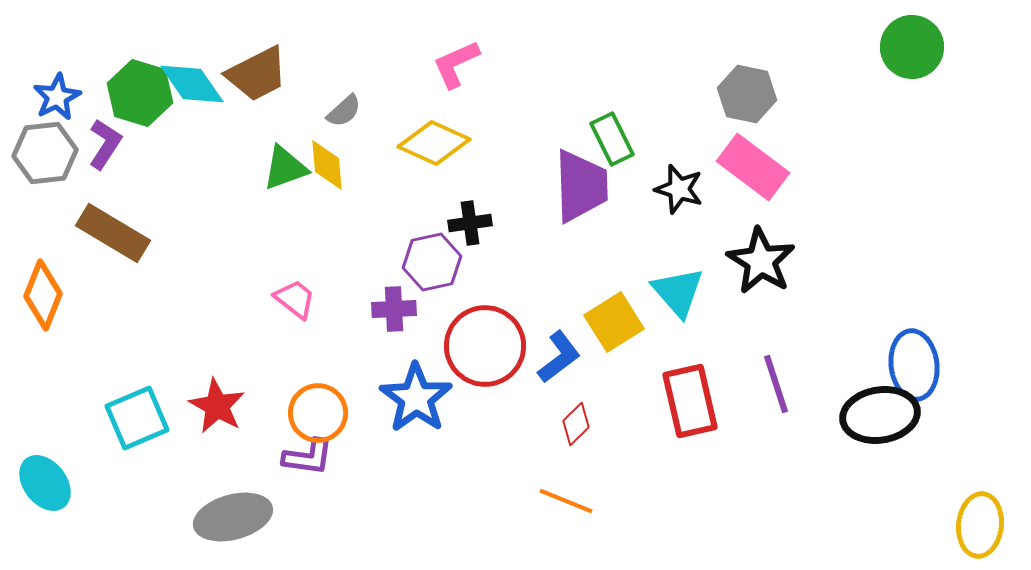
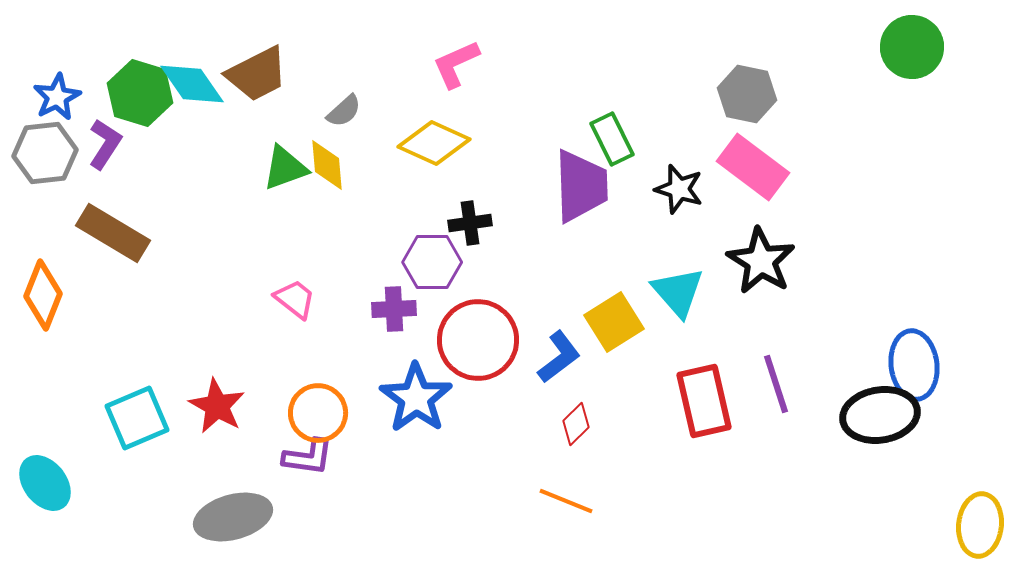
purple hexagon at (432, 262): rotated 12 degrees clockwise
red circle at (485, 346): moved 7 px left, 6 px up
red rectangle at (690, 401): moved 14 px right
